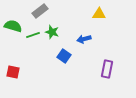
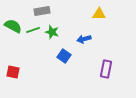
gray rectangle: moved 2 px right; rotated 28 degrees clockwise
green semicircle: rotated 12 degrees clockwise
green line: moved 5 px up
purple rectangle: moved 1 px left
